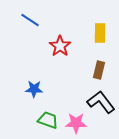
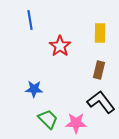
blue line: rotated 48 degrees clockwise
green trapezoid: moved 1 px up; rotated 25 degrees clockwise
